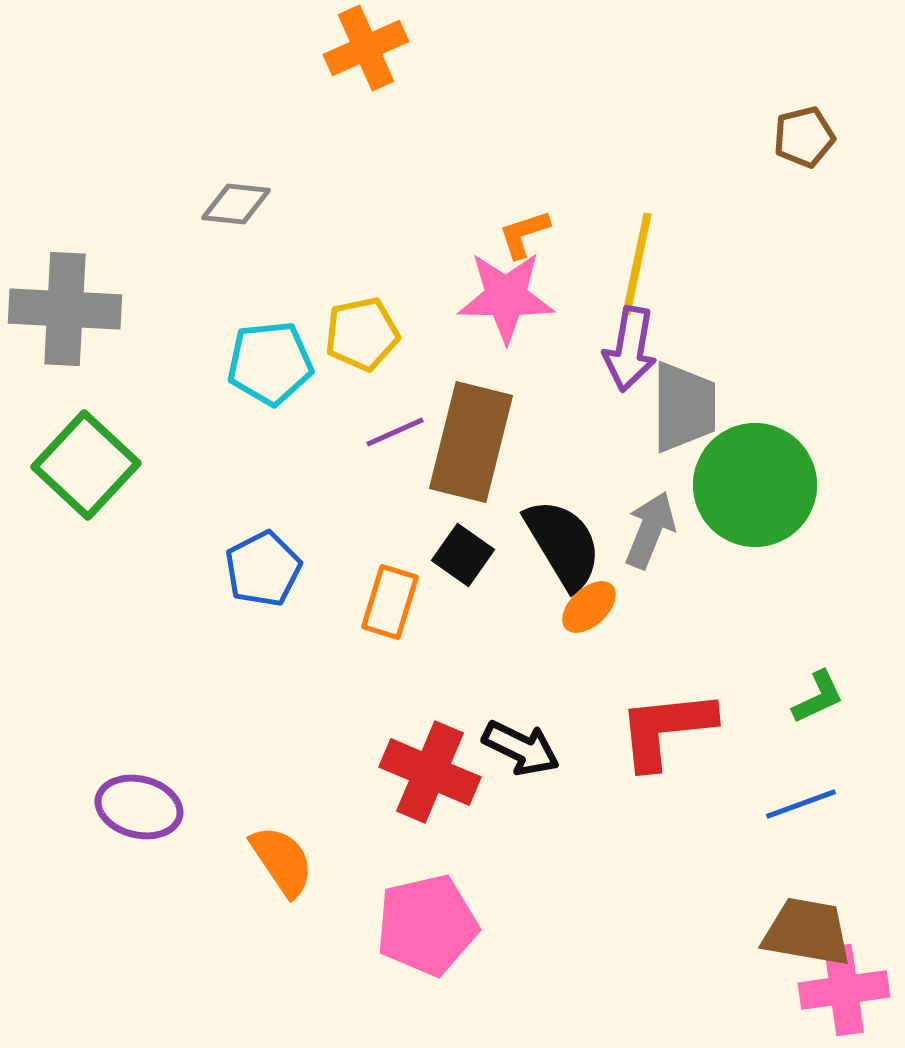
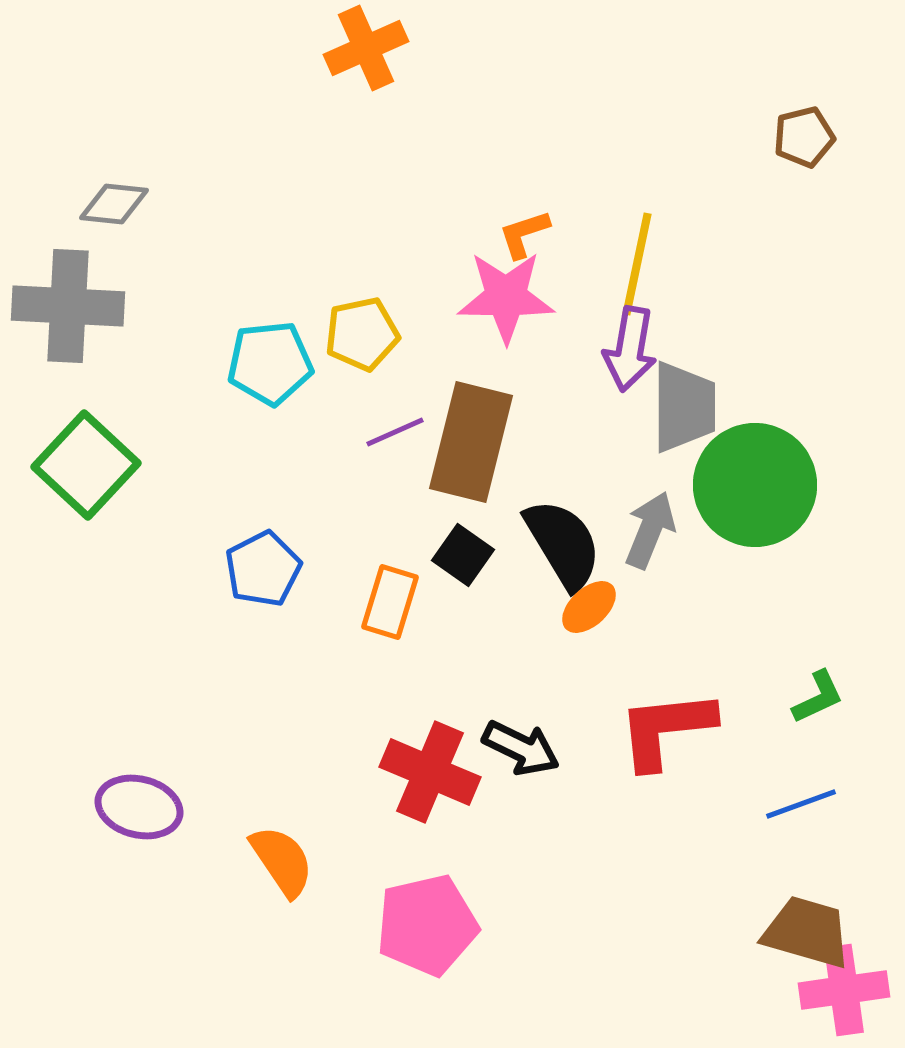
gray diamond: moved 122 px left
gray cross: moved 3 px right, 3 px up
brown trapezoid: rotated 6 degrees clockwise
